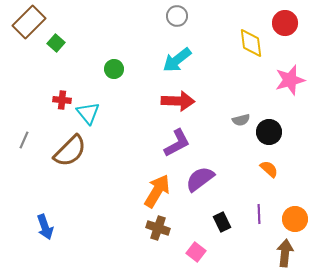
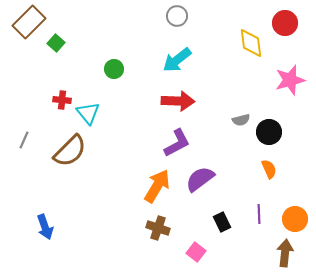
orange semicircle: rotated 24 degrees clockwise
orange arrow: moved 5 px up
